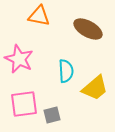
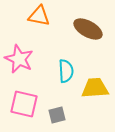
yellow trapezoid: rotated 144 degrees counterclockwise
pink square: rotated 20 degrees clockwise
gray square: moved 5 px right
